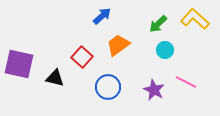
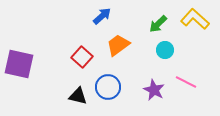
black triangle: moved 23 px right, 18 px down
